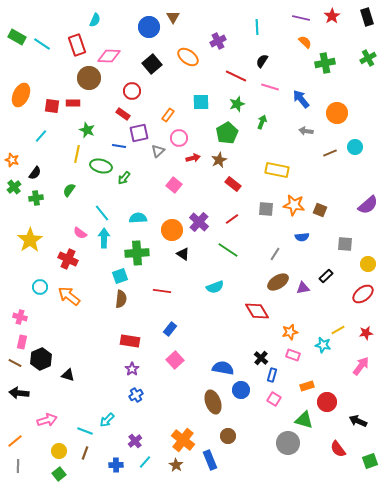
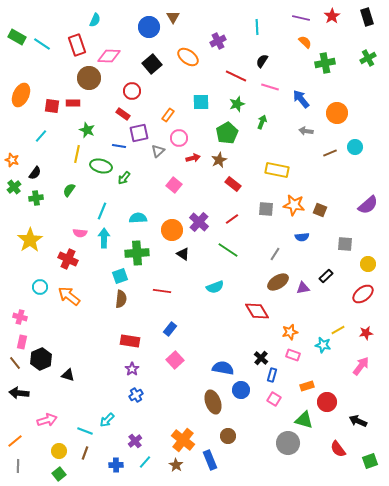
cyan line at (102, 213): moved 2 px up; rotated 60 degrees clockwise
pink semicircle at (80, 233): rotated 32 degrees counterclockwise
brown line at (15, 363): rotated 24 degrees clockwise
